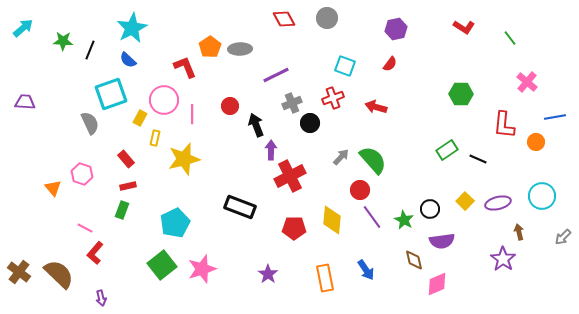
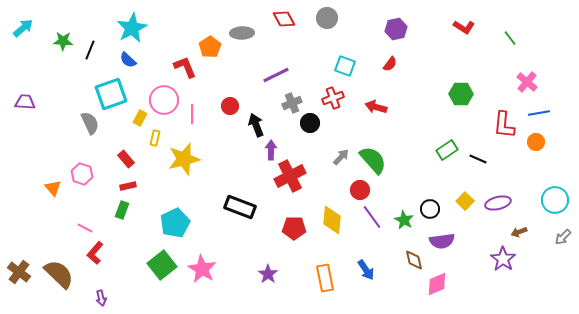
gray ellipse at (240, 49): moved 2 px right, 16 px up
blue line at (555, 117): moved 16 px left, 4 px up
cyan circle at (542, 196): moved 13 px right, 4 px down
brown arrow at (519, 232): rotated 98 degrees counterclockwise
pink star at (202, 269): rotated 24 degrees counterclockwise
